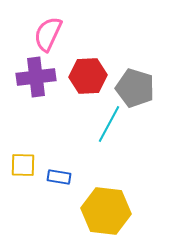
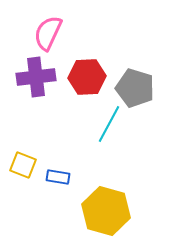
pink semicircle: moved 1 px up
red hexagon: moved 1 px left, 1 px down
yellow square: rotated 20 degrees clockwise
blue rectangle: moved 1 px left
yellow hexagon: rotated 9 degrees clockwise
